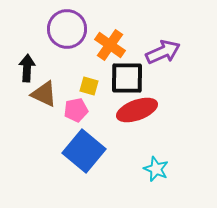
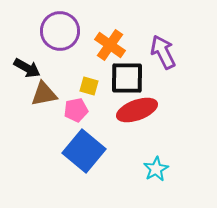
purple circle: moved 7 px left, 2 px down
purple arrow: rotated 92 degrees counterclockwise
black arrow: rotated 116 degrees clockwise
brown triangle: rotated 36 degrees counterclockwise
cyan star: rotated 20 degrees clockwise
